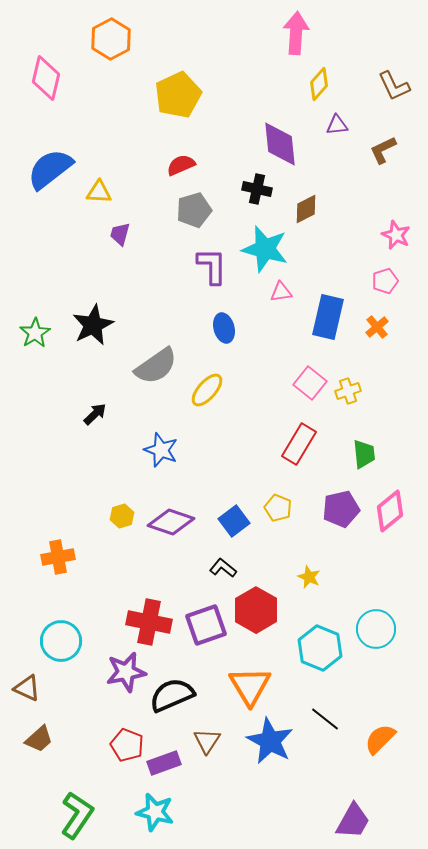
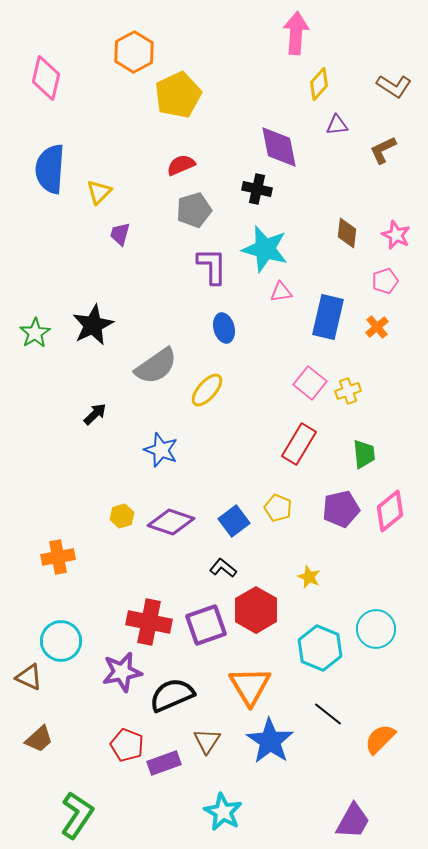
orange hexagon at (111, 39): moved 23 px right, 13 px down
brown L-shape at (394, 86): rotated 32 degrees counterclockwise
purple diamond at (280, 144): moved 1 px left, 3 px down; rotated 6 degrees counterclockwise
blue semicircle at (50, 169): rotated 48 degrees counterclockwise
yellow triangle at (99, 192): rotated 48 degrees counterclockwise
brown diamond at (306, 209): moved 41 px right, 24 px down; rotated 56 degrees counterclockwise
purple star at (126, 672): moved 4 px left
brown triangle at (27, 688): moved 2 px right, 11 px up
black line at (325, 719): moved 3 px right, 5 px up
blue star at (270, 741): rotated 6 degrees clockwise
cyan star at (155, 812): moved 68 px right; rotated 15 degrees clockwise
